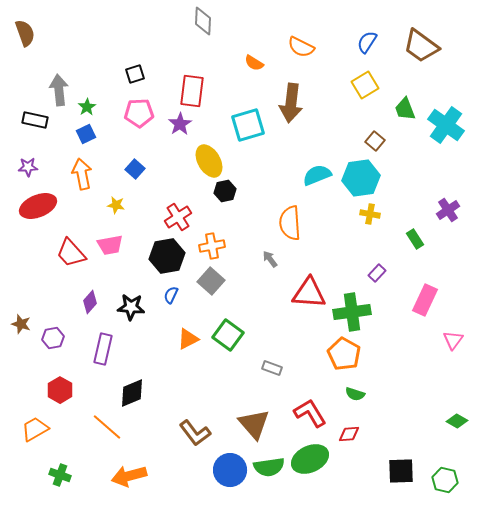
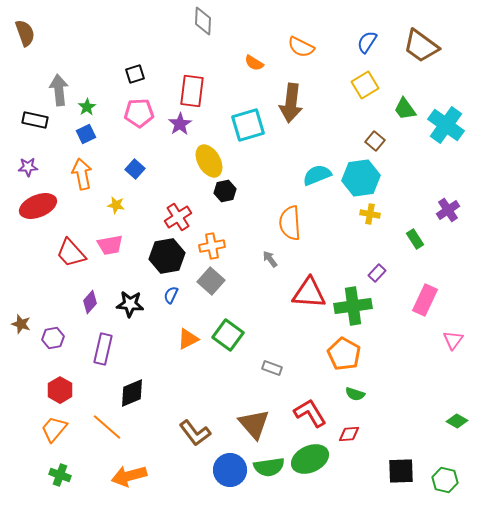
green trapezoid at (405, 109): rotated 15 degrees counterclockwise
black star at (131, 307): moved 1 px left, 3 px up
green cross at (352, 312): moved 1 px right, 6 px up
orange trapezoid at (35, 429): moved 19 px right; rotated 20 degrees counterclockwise
